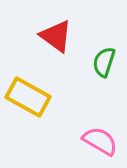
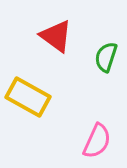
green semicircle: moved 2 px right, 5 px up
pink semicircle: moved 3 px left; rotated 84 degrees clockwise
